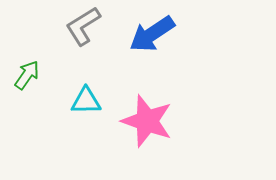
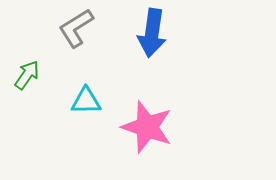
gray L-shape: moved 7 px left, 2 px down
blue arrow: moved 1 px up; rotated 48 degrees counterclockwise
pink star: moved 6 px down
